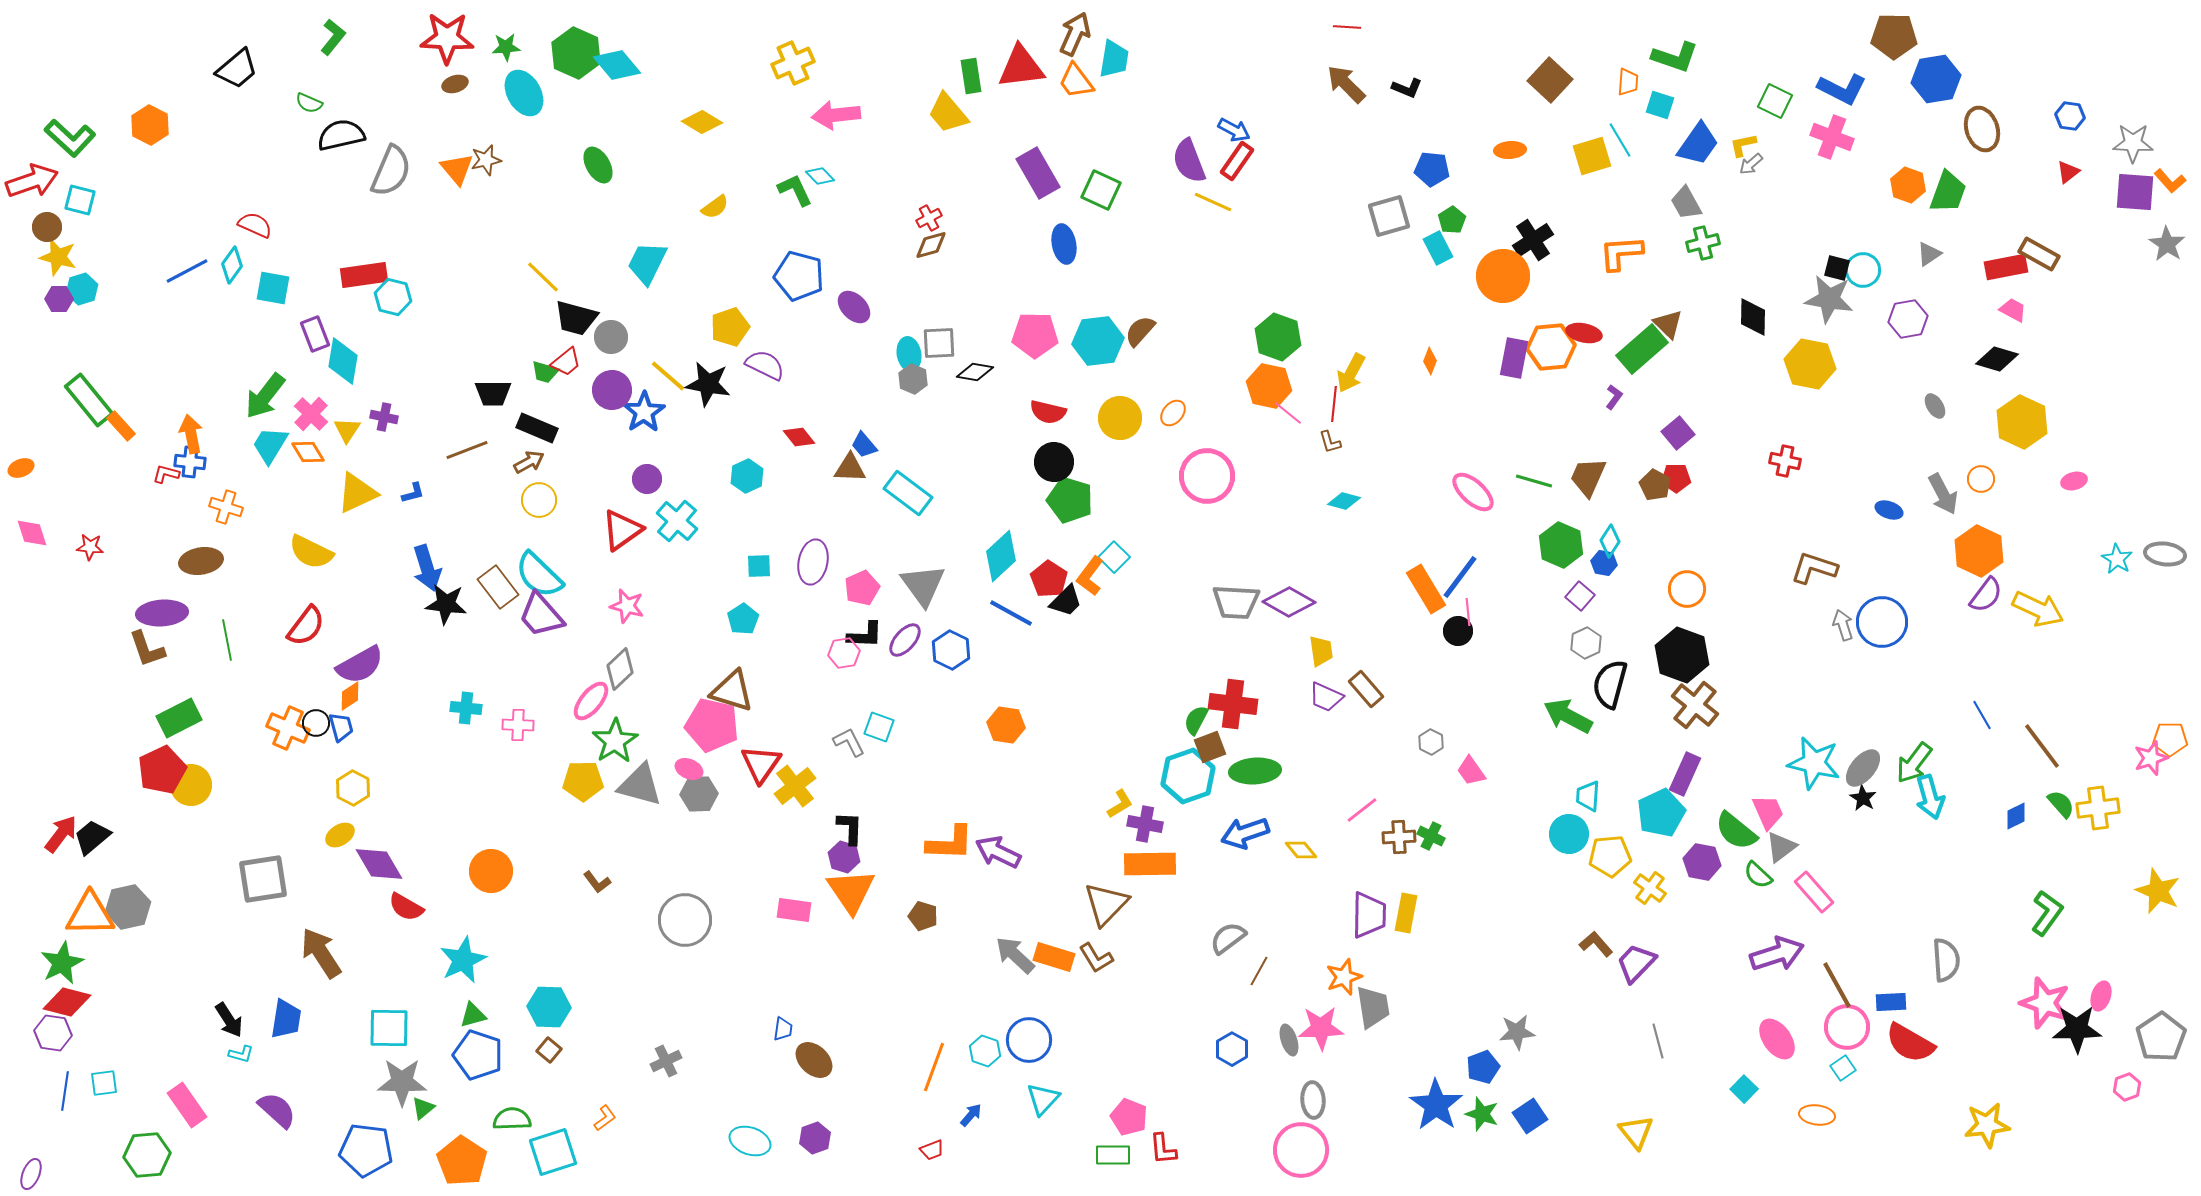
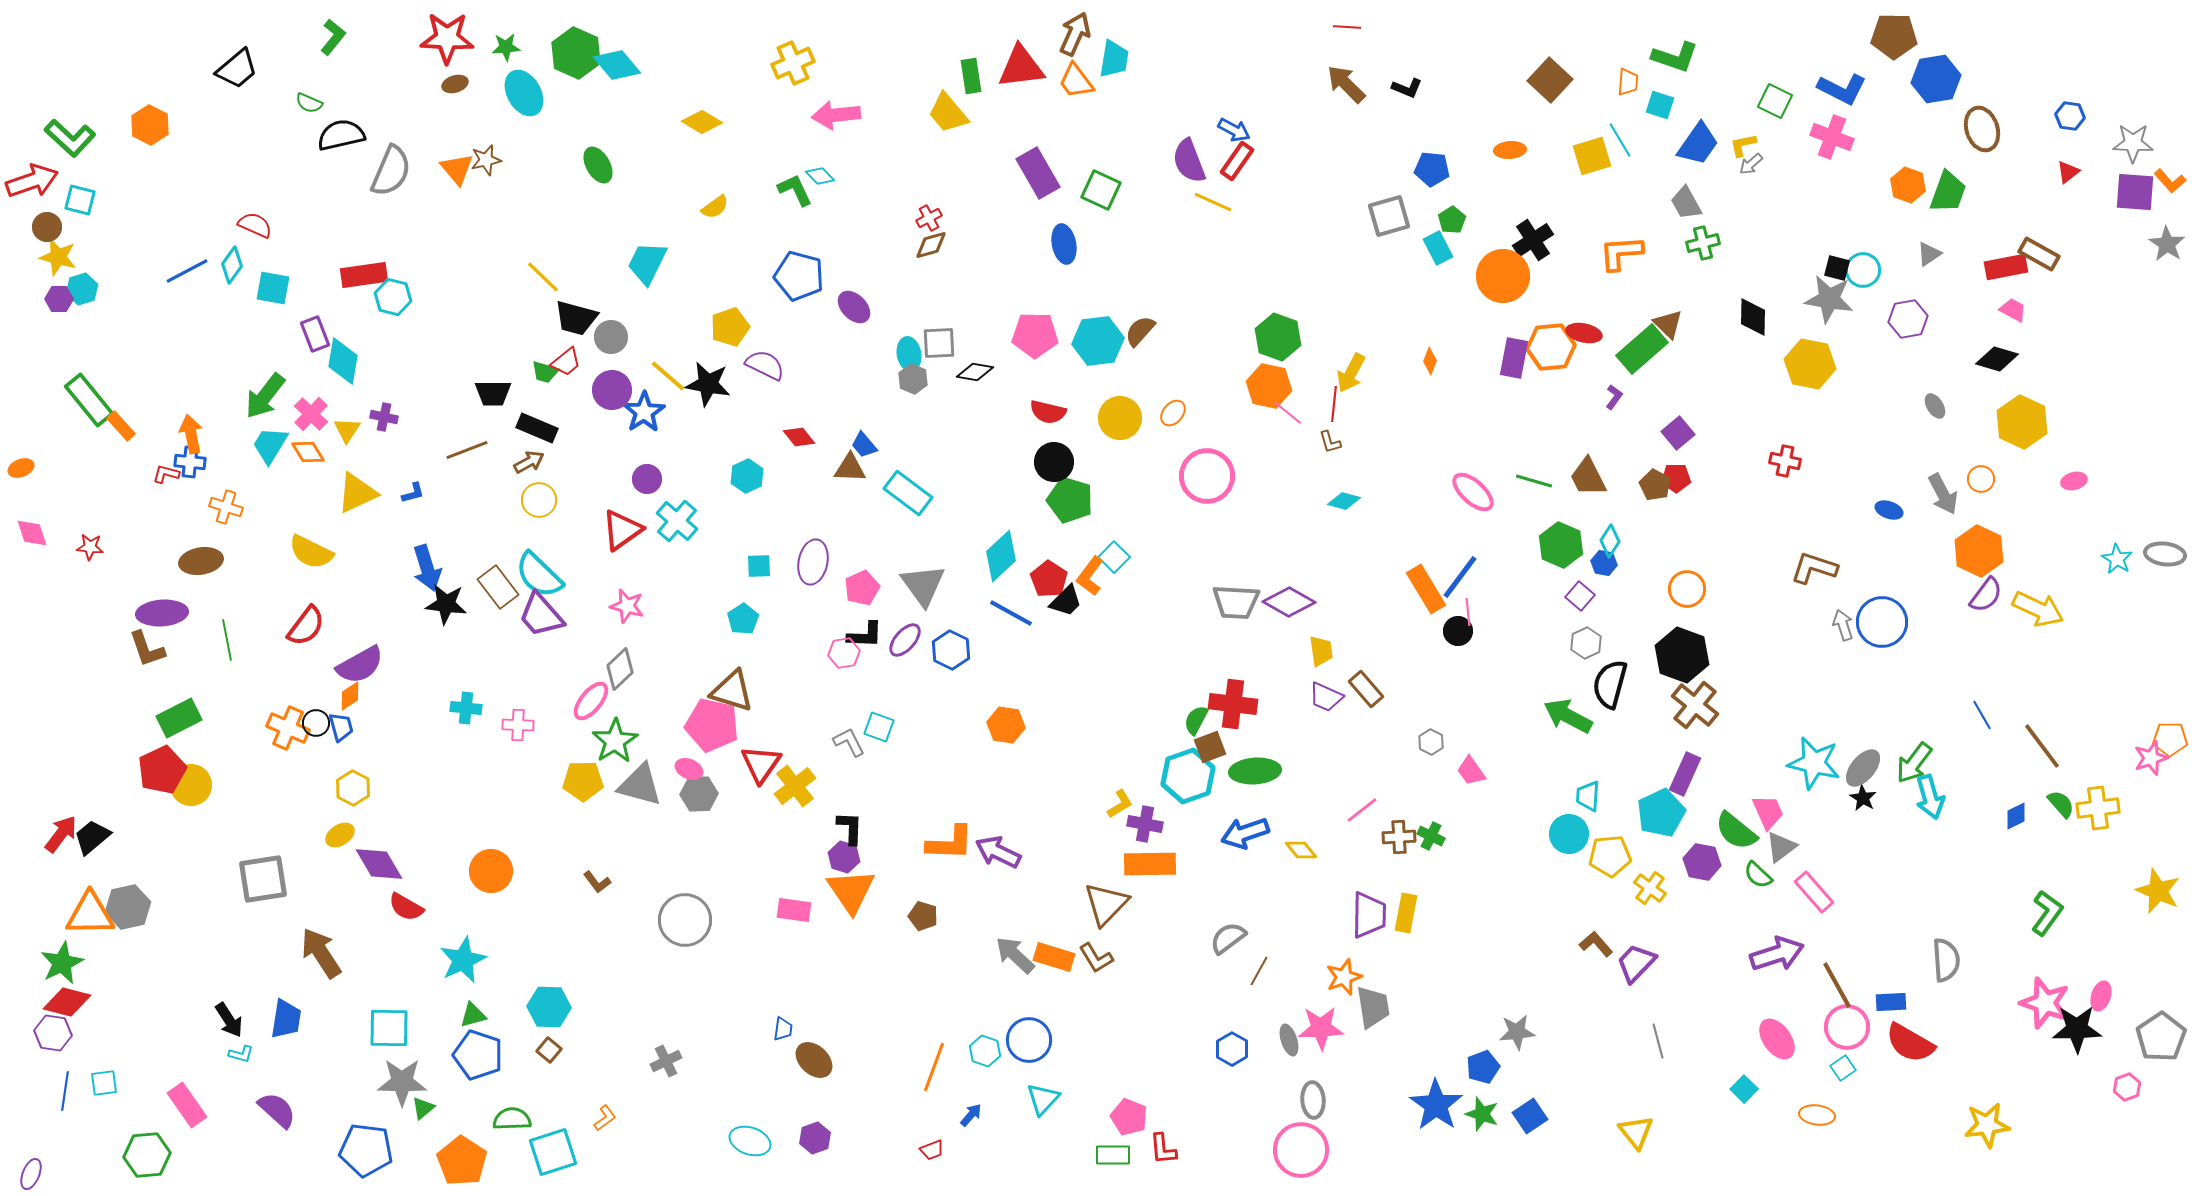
brown trapezoid at (1588, 477): rotated 51 degrees counterclockwise
